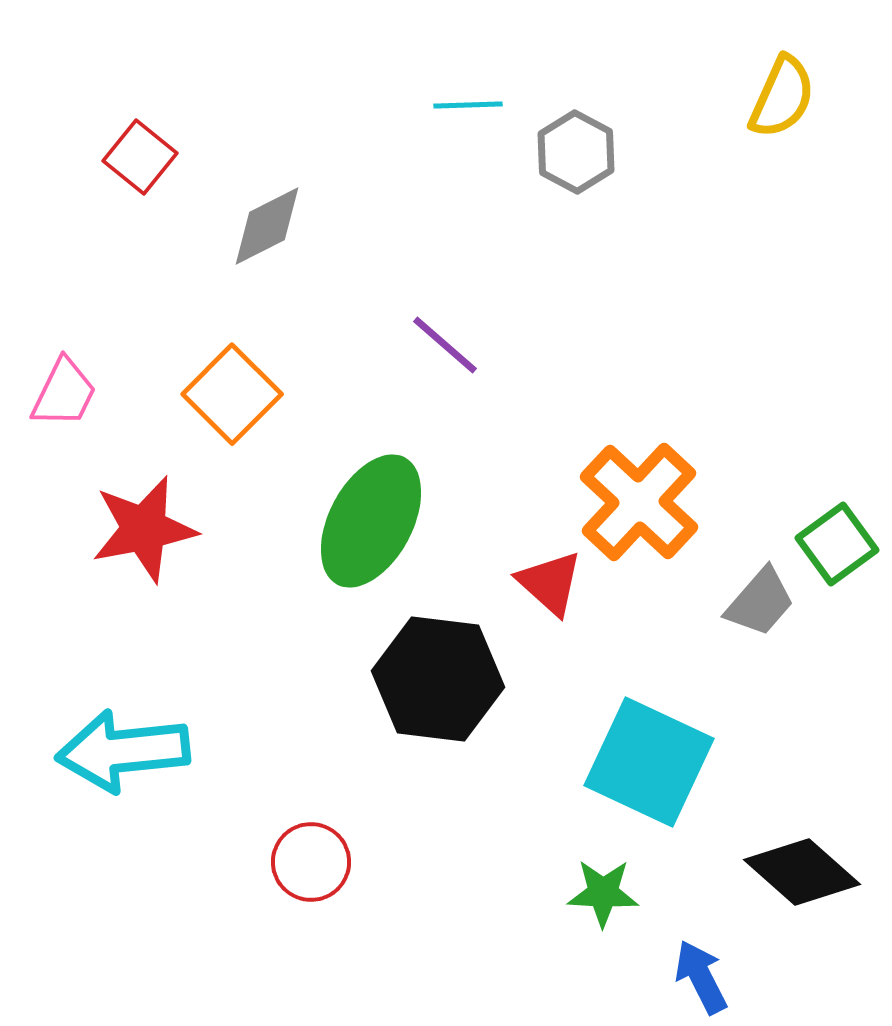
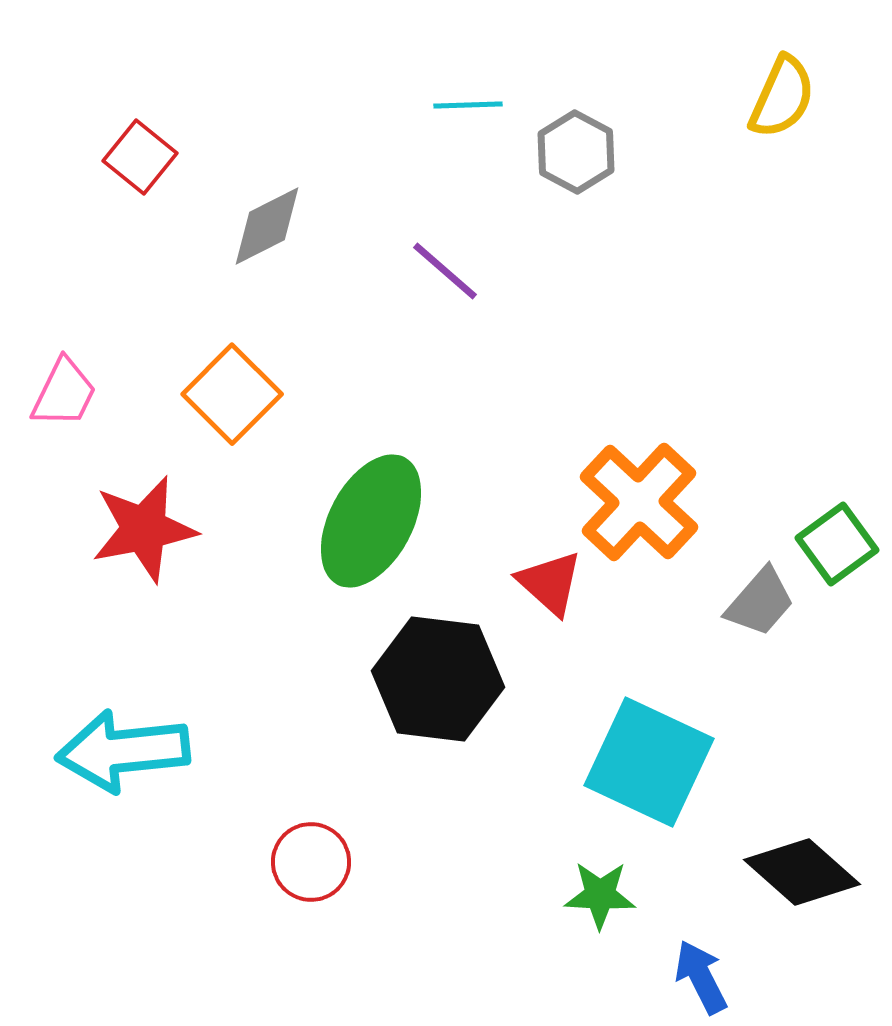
purple line: moved 74 px up
green star: moved 3 px left, 2 px down
